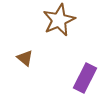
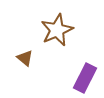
brown star: moved 2 px left, 10 px down
